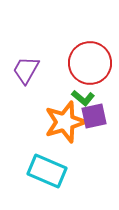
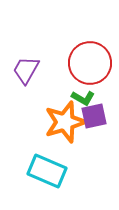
green L-shape: rotated 10 degrees counterclockwise
